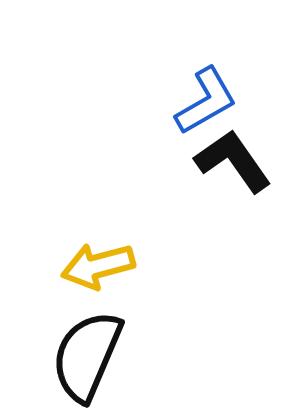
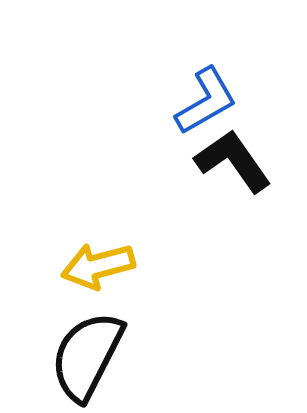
black semicircle: rotated 4 degrees clockwise
